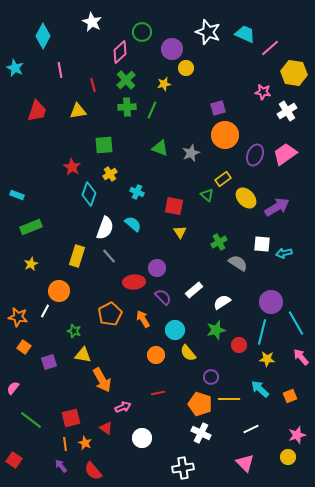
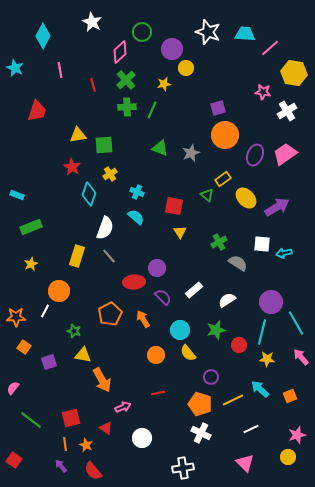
cyan trapezoid at (245, 34): rotated 20 degrees counterclockwise
yellow triangle at (78, 111): moved 24 px down
cyan semicircle at (133, 224): moved 3 px right, 7 px up
white semicircle at (222, 302): moved 5 px right, 2 px up
orange star at (18, 317): moved 2 px left; rotated 12 degrees counterclockwise
cyan circle at (175, 330): moved 5 px right
yellow line at (229, 399): moved 4 px right, 1 px down; rotated 25 degrees counterclockwise
orange star at (85, 443): moved 1 px right, 2 px down
